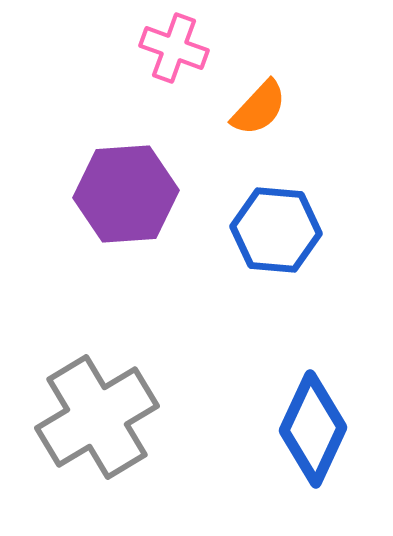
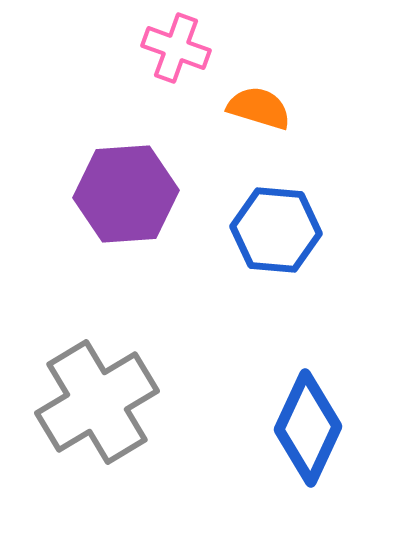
pink cross: moved 2 px right
orange semicircle: rotated 116 degrees counterclockwise
gray cross: moved 15 px up
blue diamond: moved 5 px left, 1 px up
